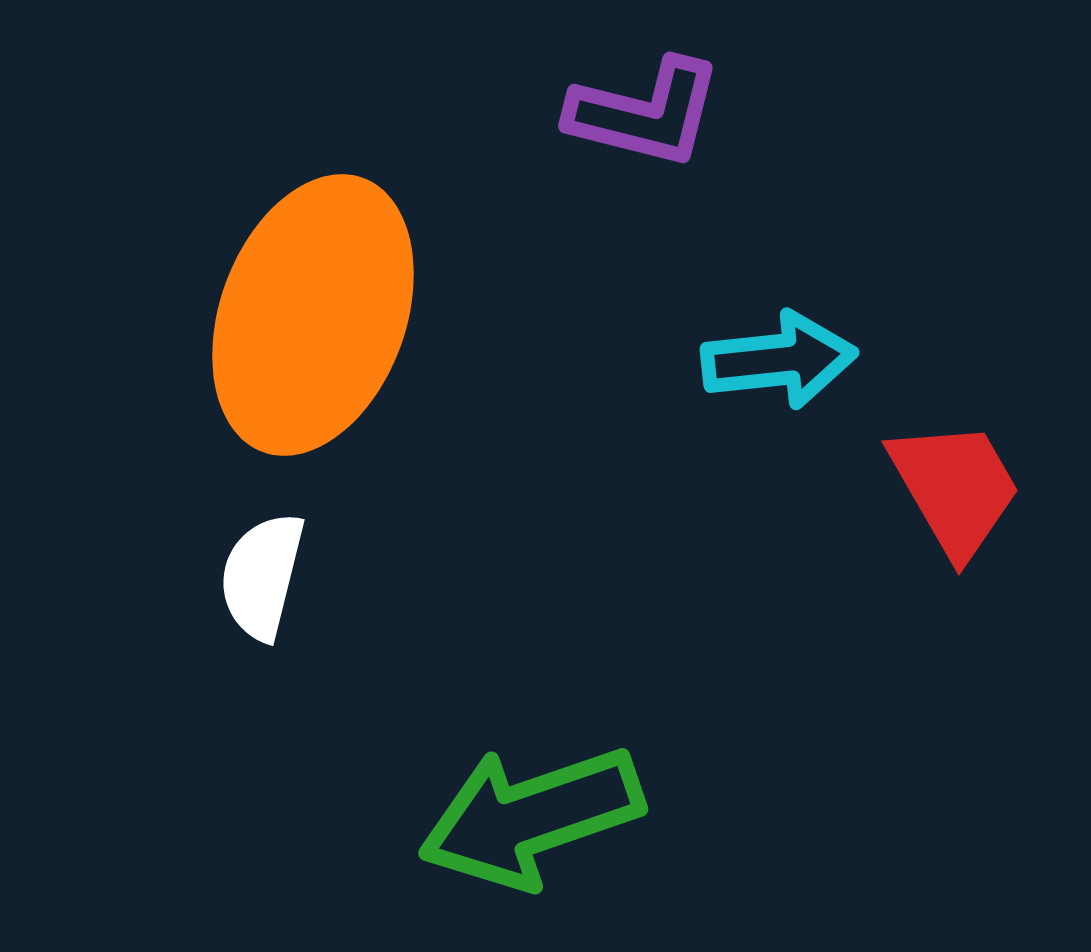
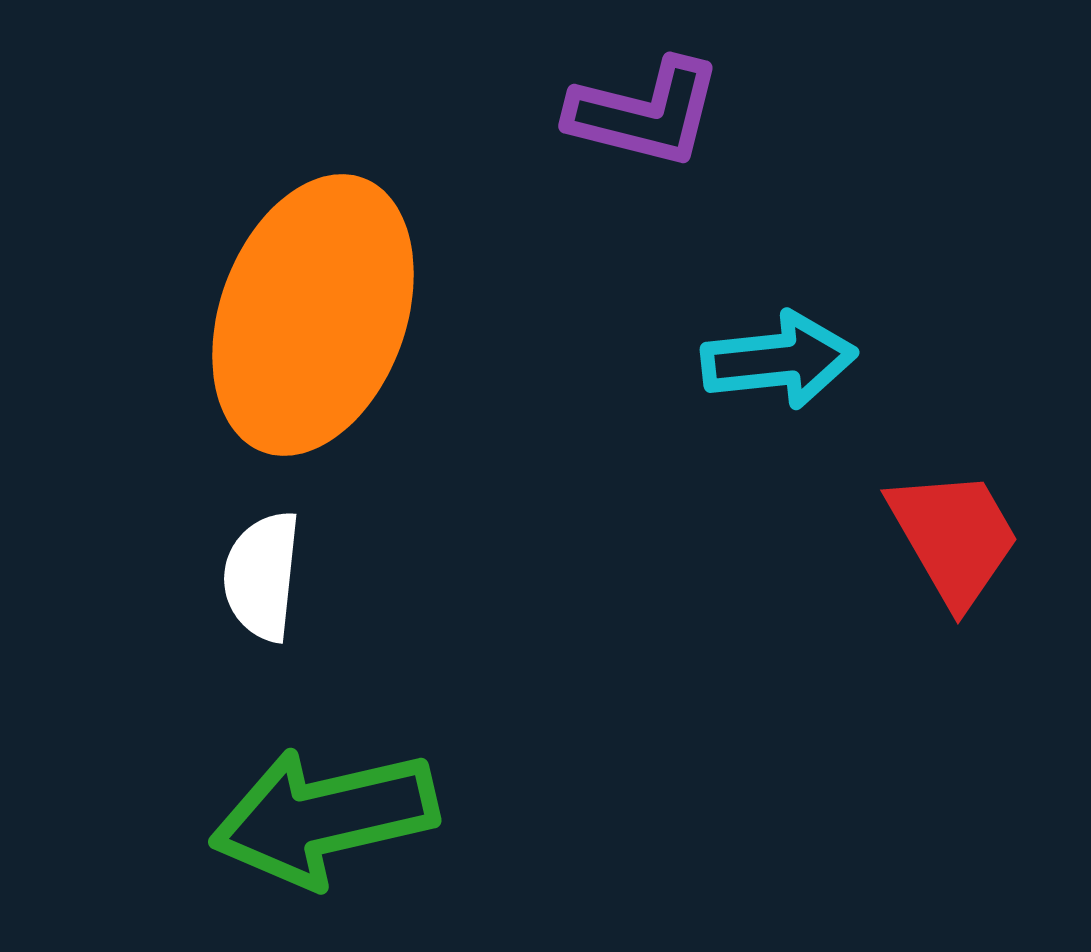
red trapezoid: moved 1 px left, 49 px down
white semicircle: rotated 8 degrees counterclockwise
green arrow: moved 207 px left; rotated 6 degrees clockwise
